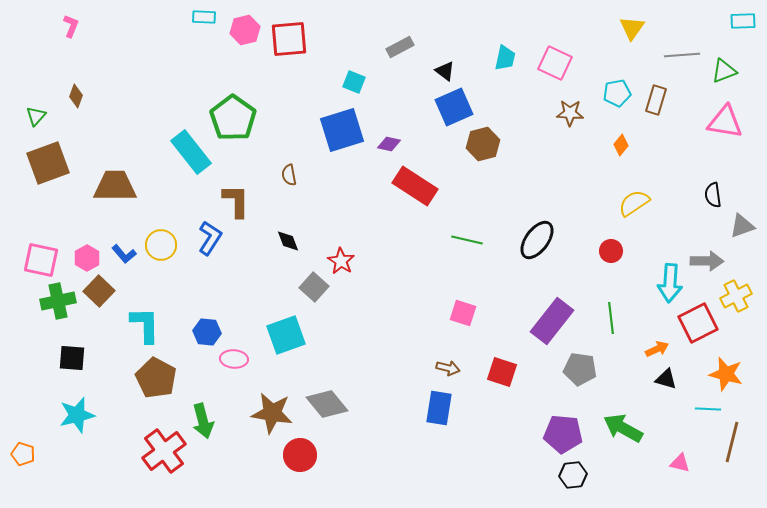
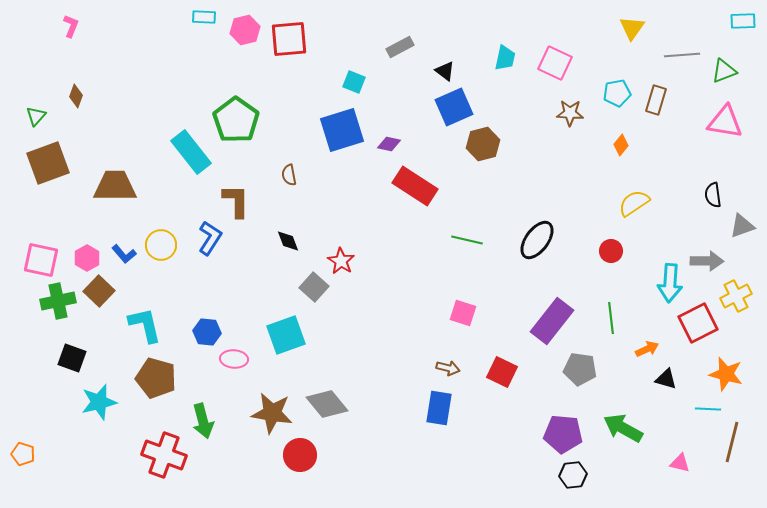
green pentagon at (233, 118): moved 3 px right, 2 px down
cyan L-shape at (145, 325): rotated 12 degrees counterclockwise
orange arrow at (657, 349): moved 10 px left
black square at (72, 358): rotated 16 degrees clockwise
red square at (502, 372): rotated 8 degrees clockwise
brown pentagon at (156, 378): rotated 12 degrees counterclockwise
cyan star at (77, 415): moved 22 px right, 13 px up
red cross at (164, 451): moved 4 px down; rotated 33 degrees counterclockwise
